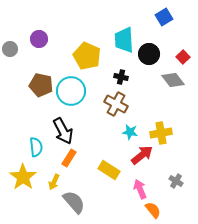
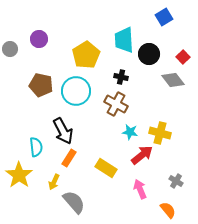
yellow pentagon: moved 1 px left, 1 px up; rotated 16 degrees clockwise
cyan circle: moved 5 px right
yellow cross: moved 1 px left; rotated 25 degrees clockwise
yellow rectangle: moved 3 px left, 2 px up
yellow star: moved 4 px left, 2 px up
orange semicircle: moved 15 px right
